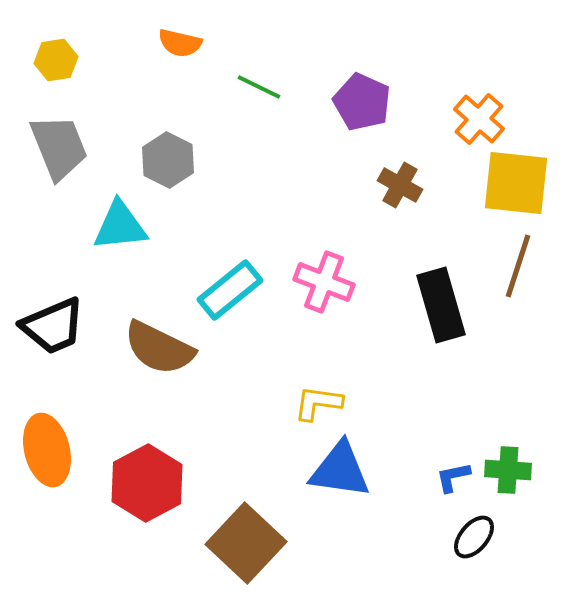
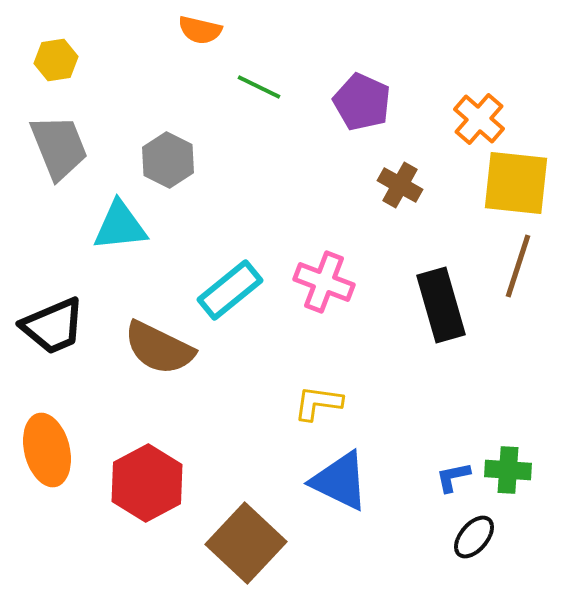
orange semicircle: moved 20 px right, 13 px up
blue triangle: moved 11 px down; rotated 18 degrees clockwise
